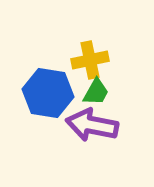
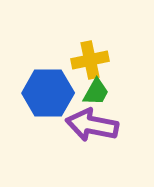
blue hexagon: rotated 9 degrees counterclockwise
